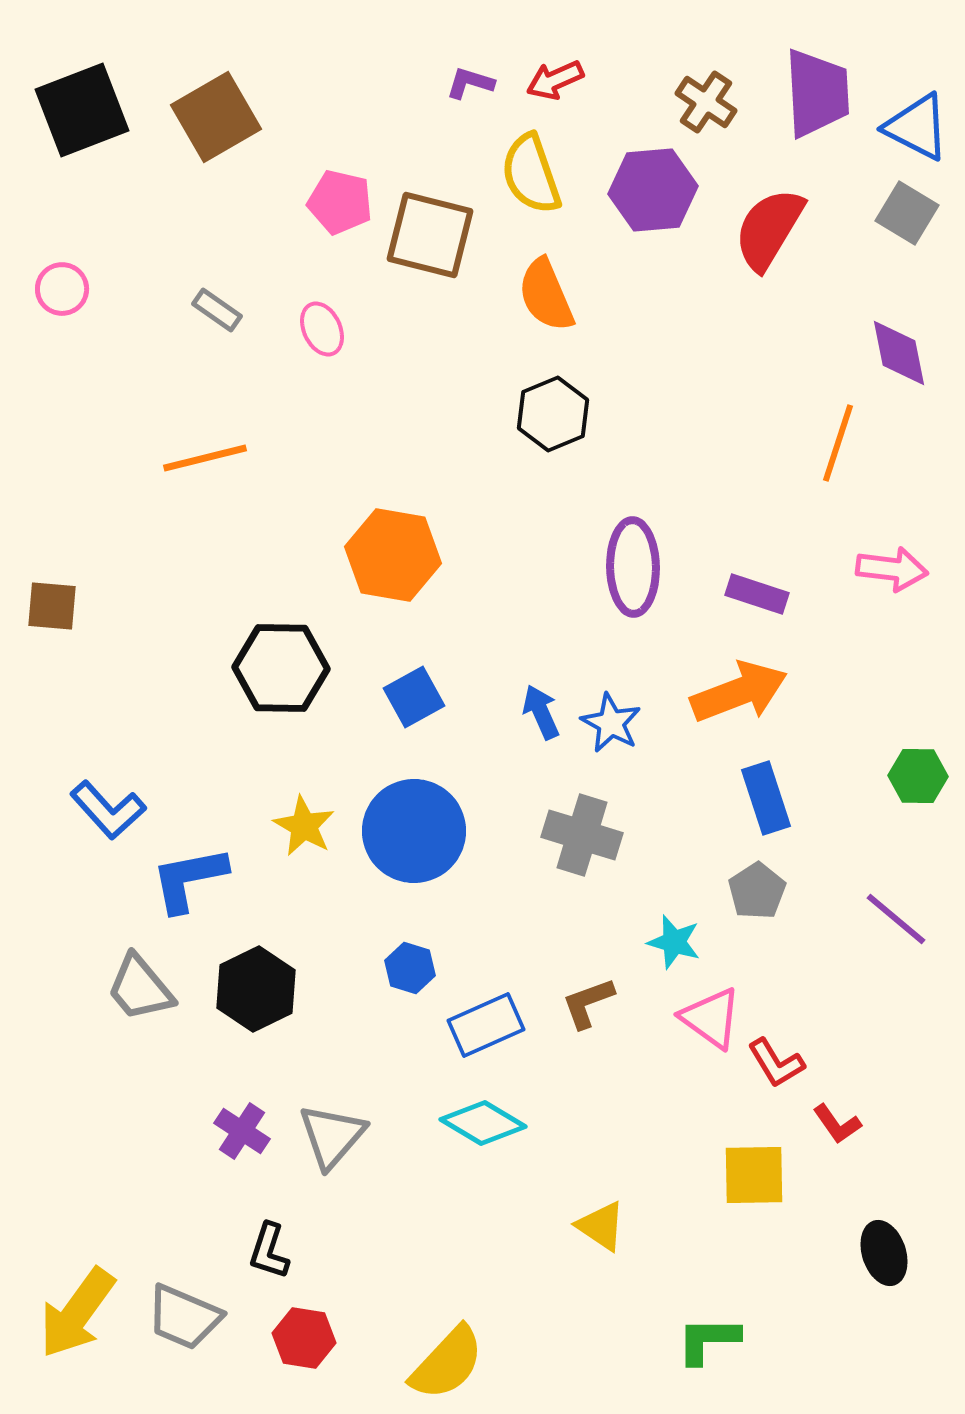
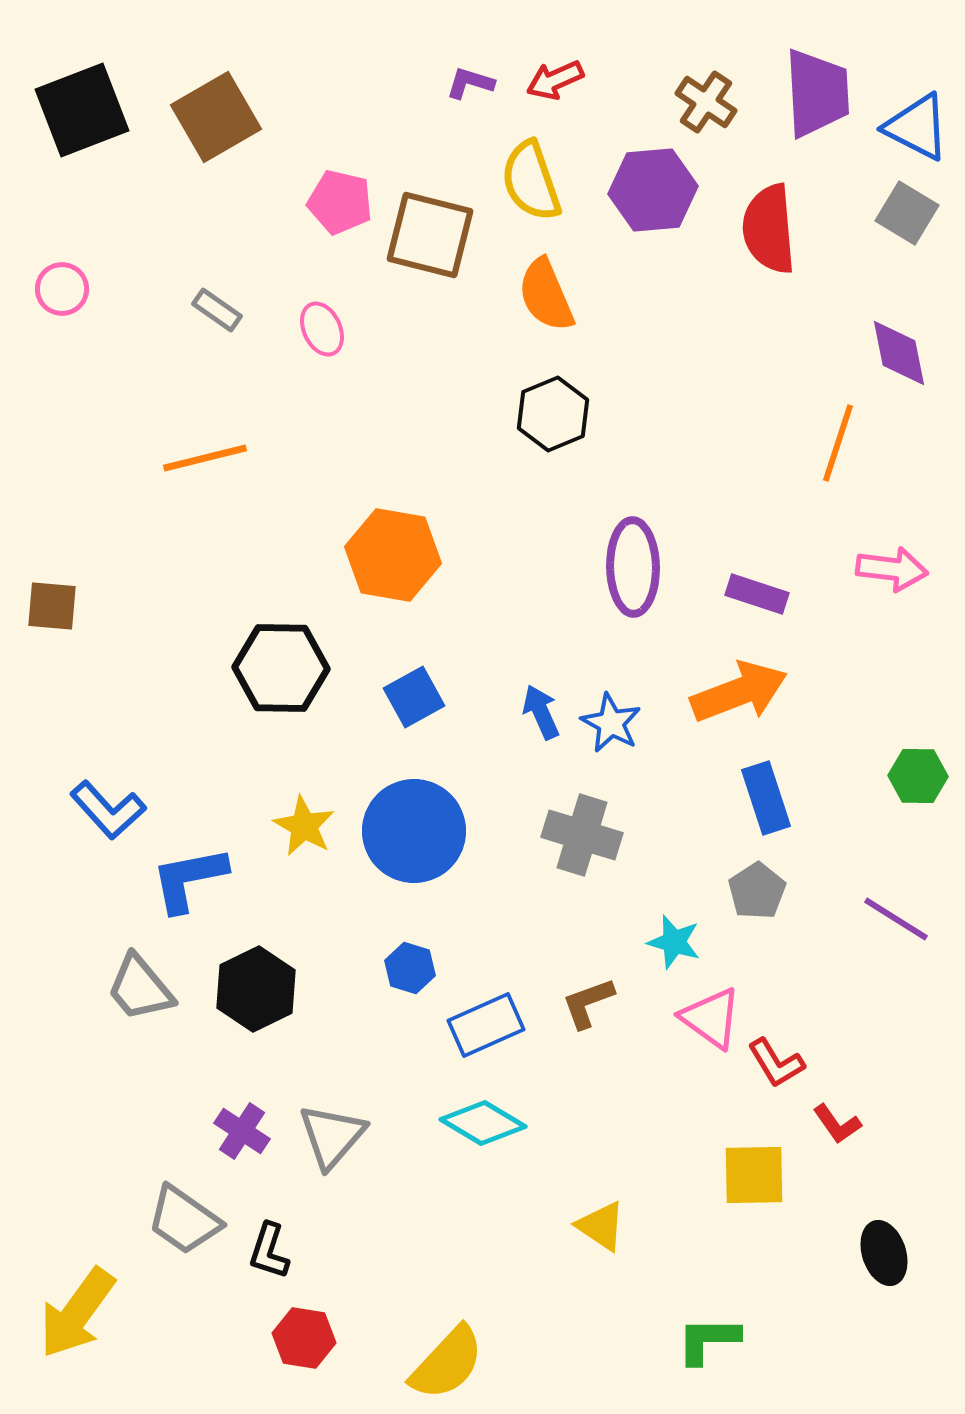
yellow semicircle at (531, 174): moved 7 px down
red semicircle at (769, 229): rotated 36 degrees counterclockwise
purple line at (896, 919): rotated 8 degrees counterclockwise
gray trapezoid at (184, 1317): moved 97 px up; rotated 12 degrees clockwise
